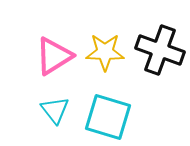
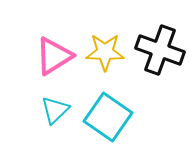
cyan triangle: rotated 24 degrees clockwise
cyan square: rotated 18 degrees clockwise
